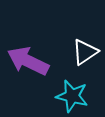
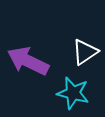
cyan star: moved 1 px right, 3 px up
